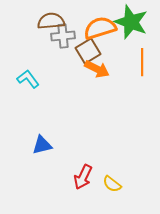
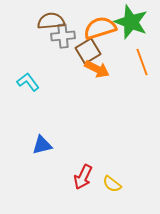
orange line: rotated 20 degrees counterclockwise
cyan L-shape: moved 3 px down
